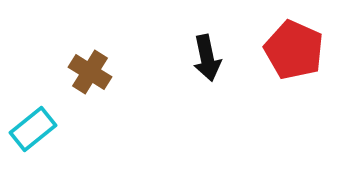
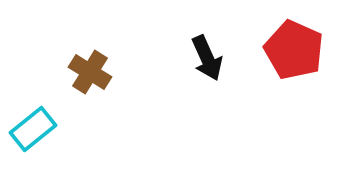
black arrow: rotated 12 degrees counterclockwise
